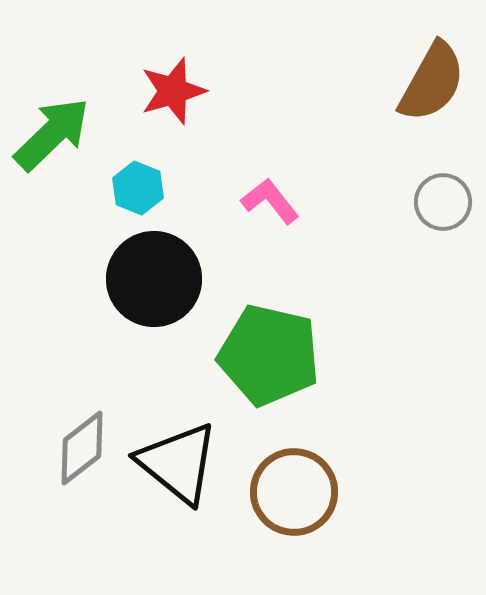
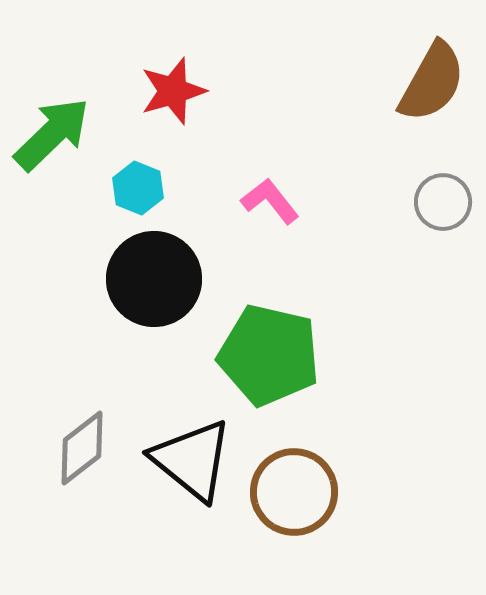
black triangle: moved 14 px right, 3 px up
